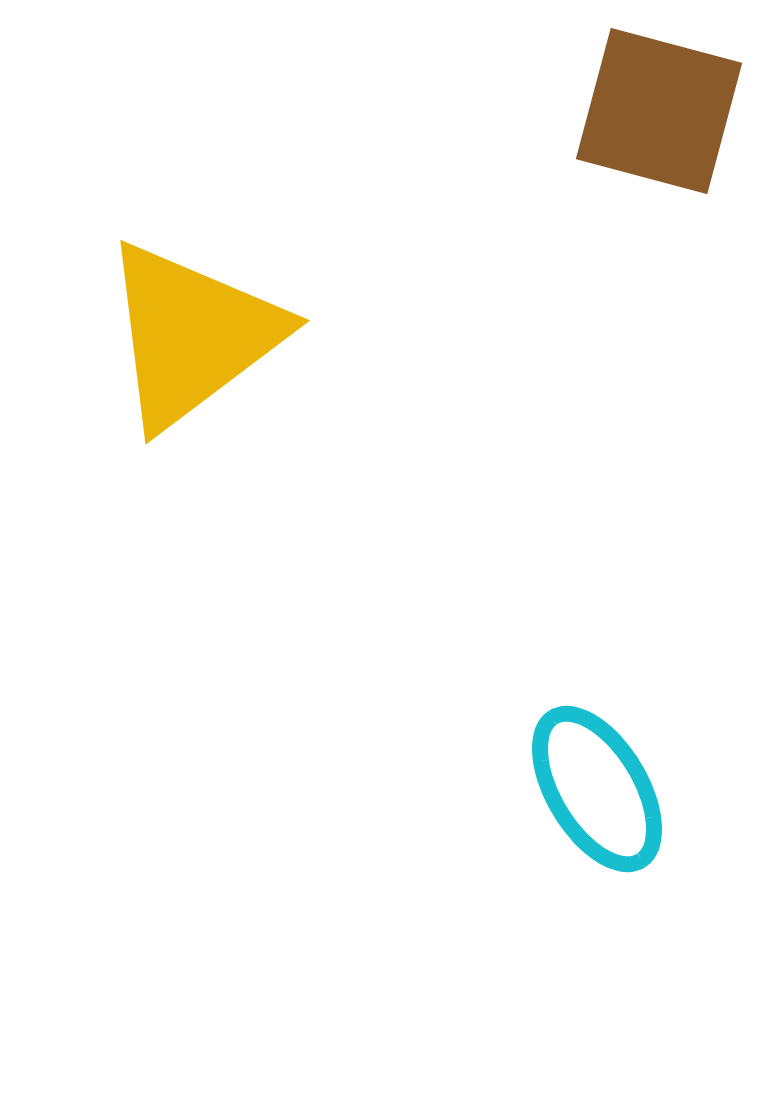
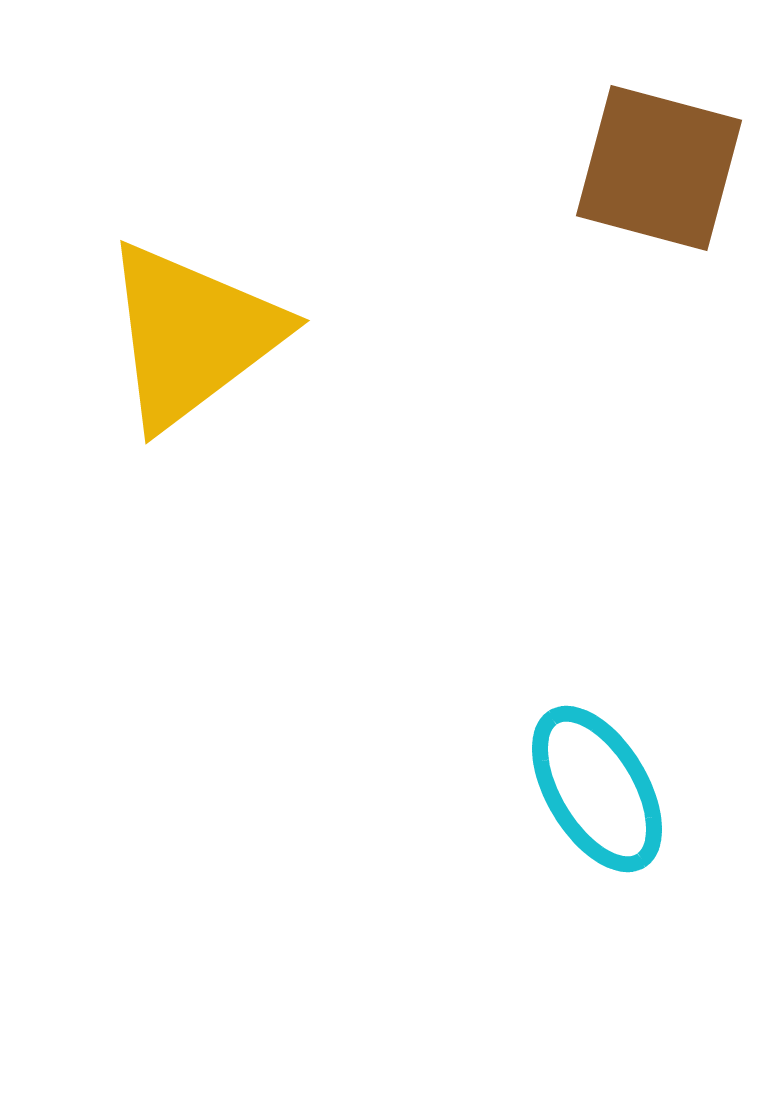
brown square: moved 57 px down
